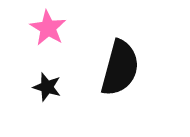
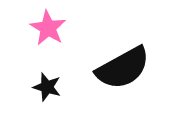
black semicircle: moved 3 px right; rotated 46 degrees clockwise
